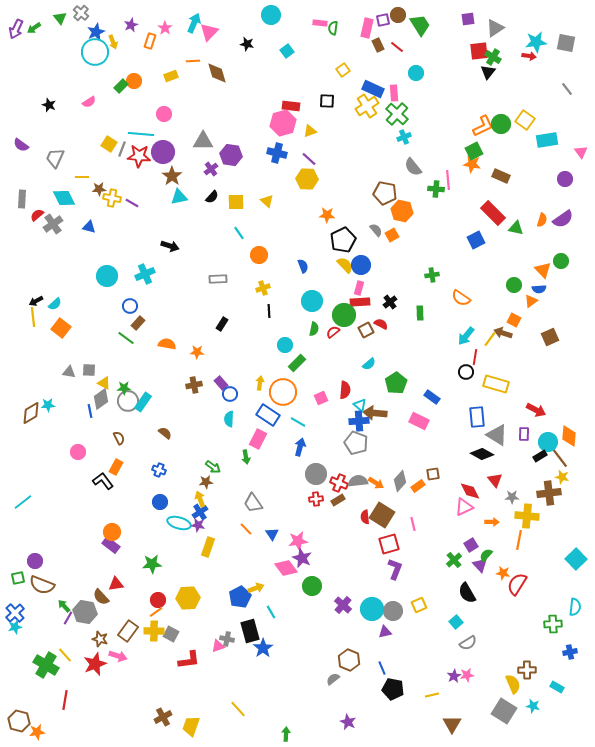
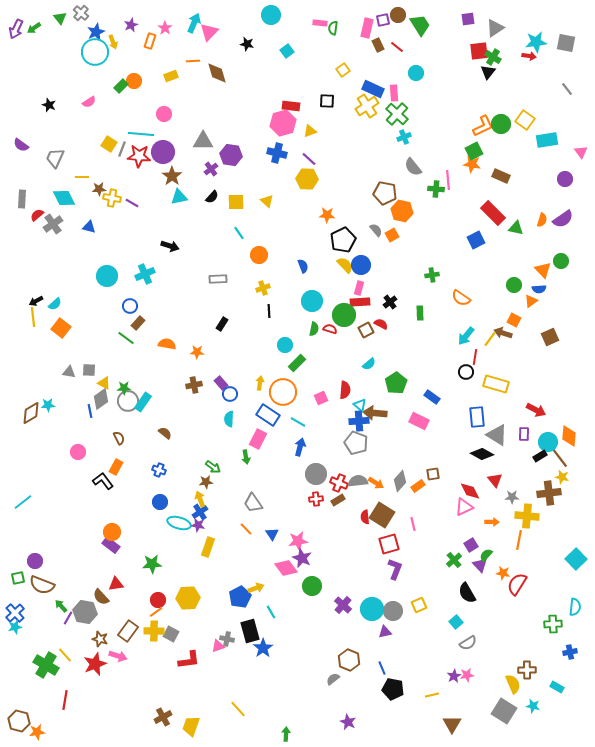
red semicircle at (333, 332): moved 3 px left, 3 px up; rotated 56 degrees clockwise
green arrow at (64, 606): moved 3 px left
